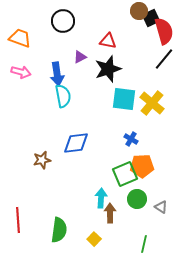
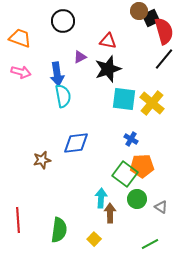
green square: rotated 30 degrees counterclockwise
green line: moved 6 px right; rotated 48 degrees clockwise
